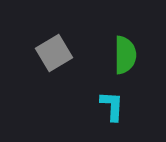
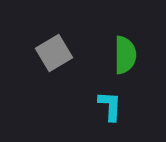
cyan L-shape: moved 2 px left
